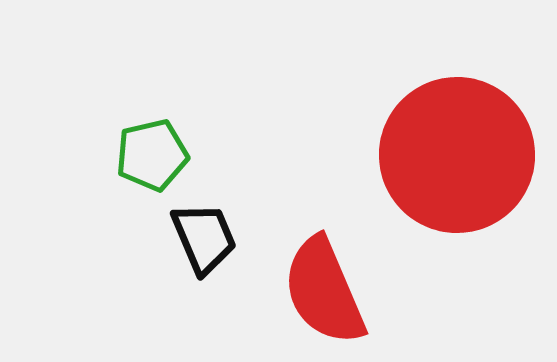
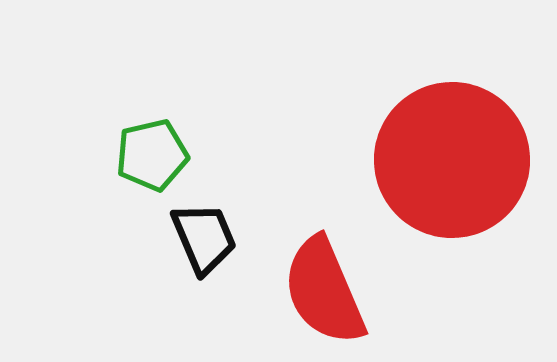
red circle: moved 5 px left, 5 px down
